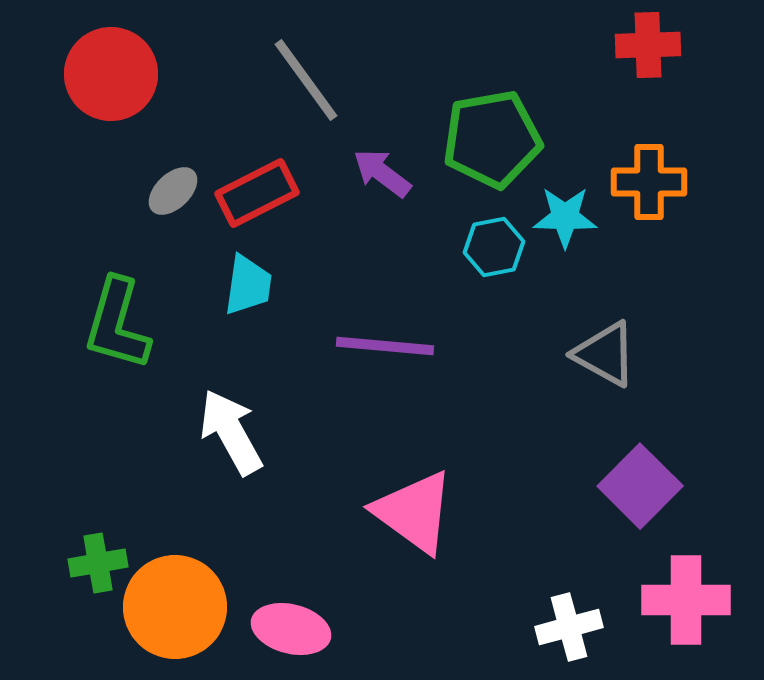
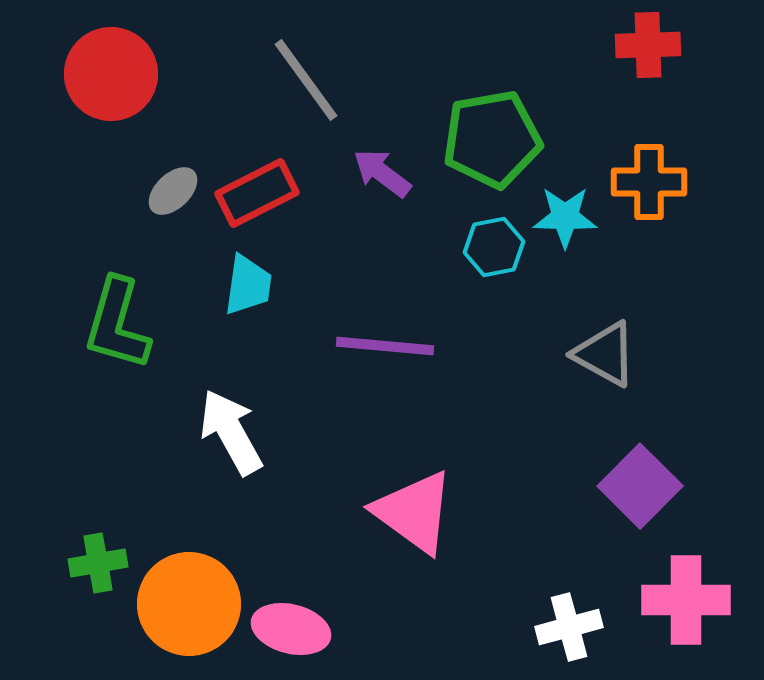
orange circle: moved 14 px right, 3 px up
